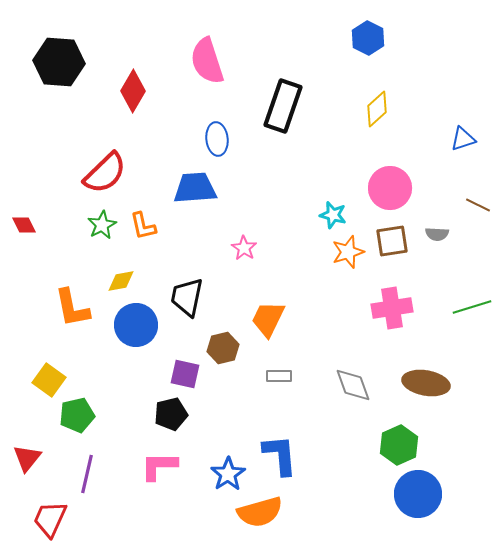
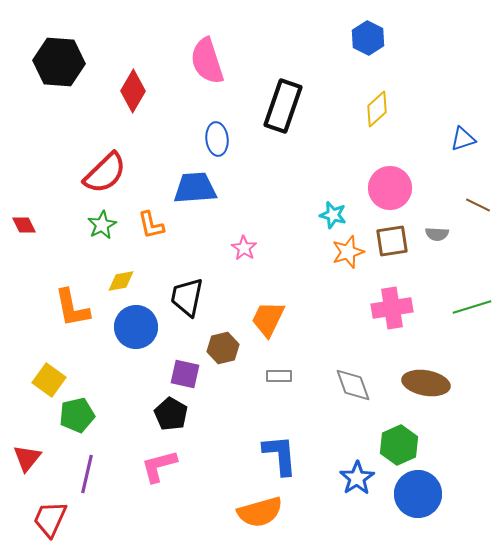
orange L-shape at (143, 226): moved 8 px right, 1 px up
blue circle at (136, 325): moved 2 px down
black pentagon at (171, 414): rotated 28 degrees counterclockwise
pink L-shape at (159, 466): rotated 15 degrees counterclockwise
blue star at (228, 474): moved 129 px right, 4 px down
